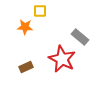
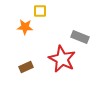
gray rectangle: rotated 18 degrees counterclockwise
